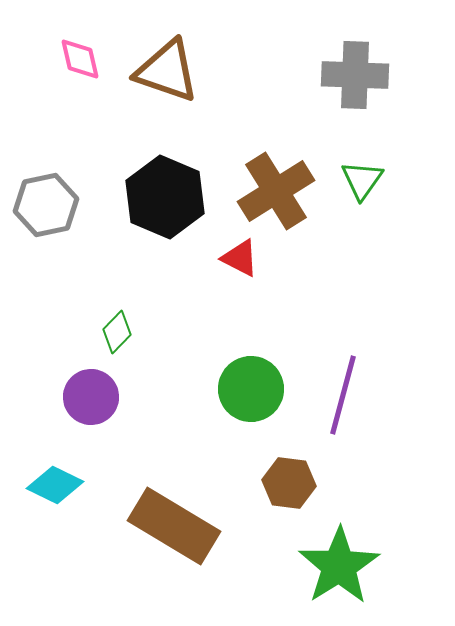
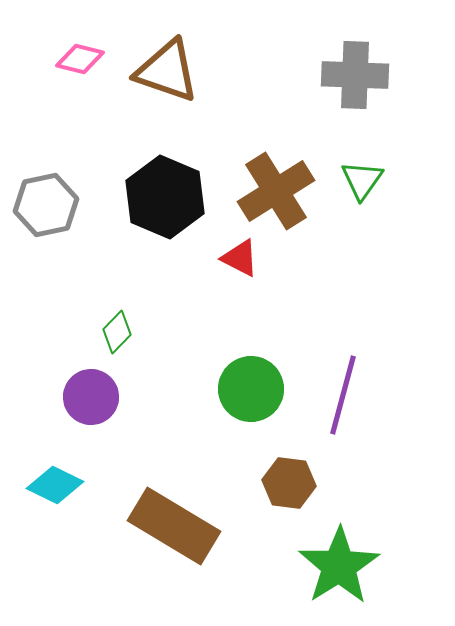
pink diamond: rotated 63 degrees counterclockwise
